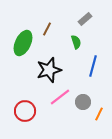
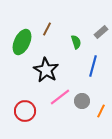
gray rectangle: moved 16 px right, 13 px down
green ellipse: moved 1 px left, 1 px up
black star: moved 3 px left; rotated 25 degrees counterclockwise
gray circle: moved 1 px left, 1 px up
orange line: moved 2 px right, 3 px up
